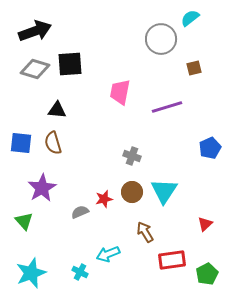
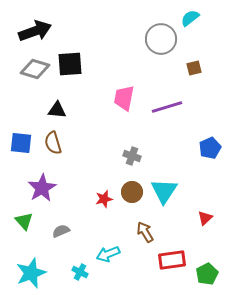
pink trapezoid: moved 4 px right, 6 px down
gray semicircle: moved 19 px left, 19 px down
red triangle: moved 6 px up
